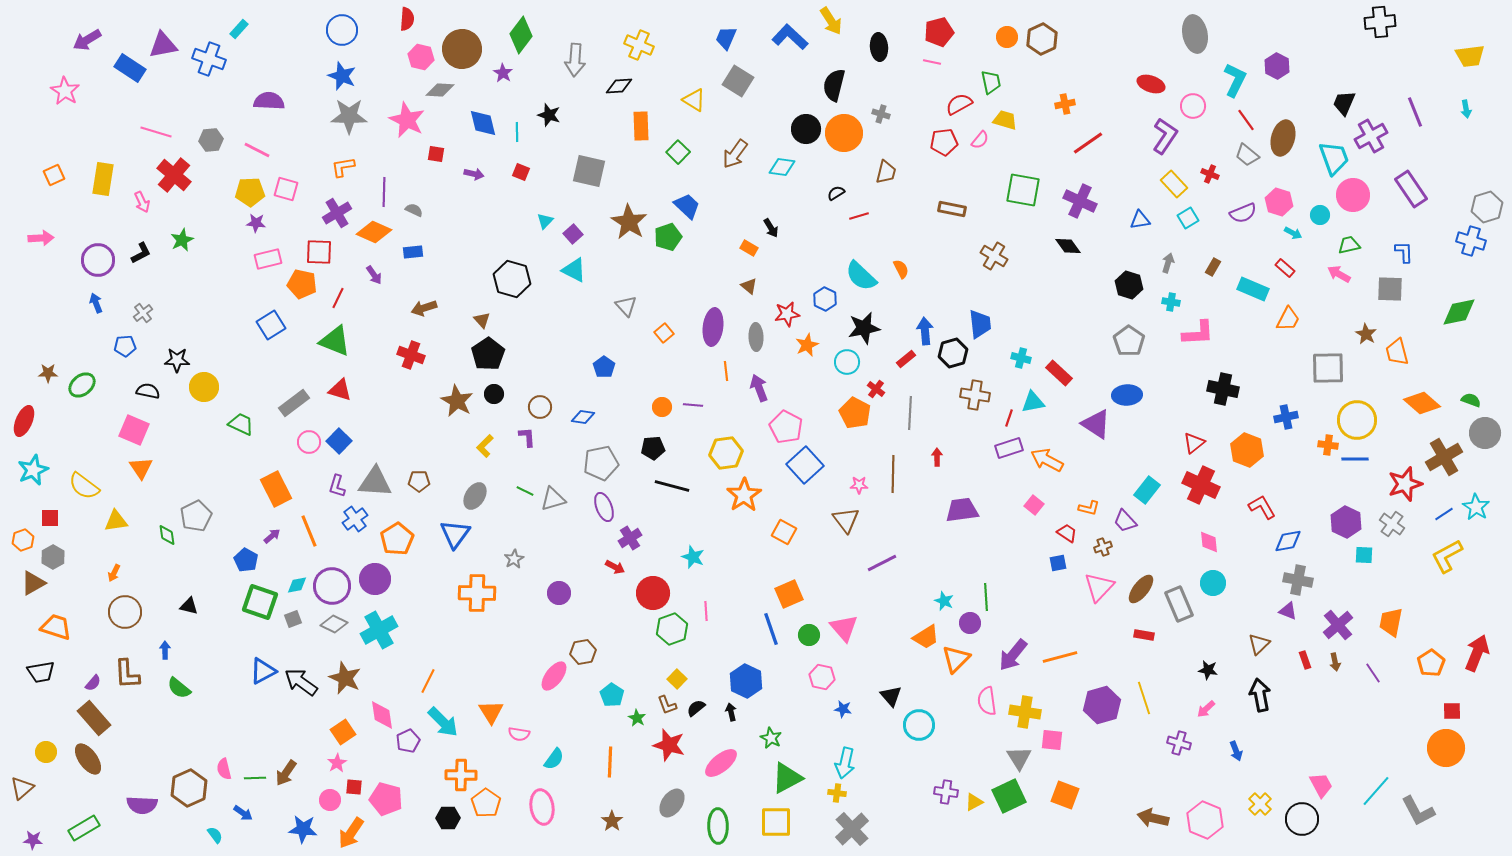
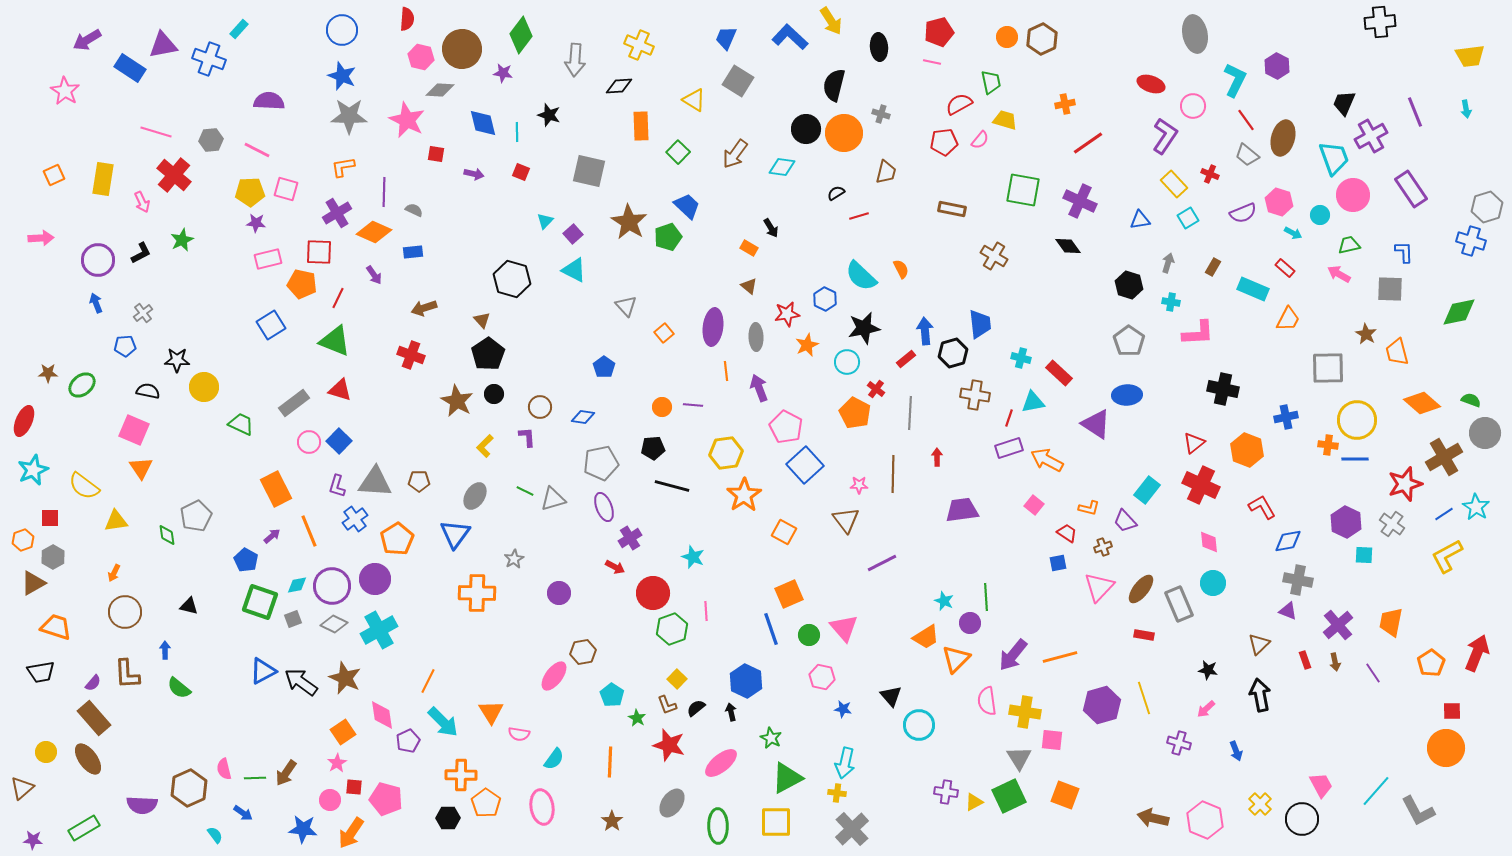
purple star at (503, 73): rotated 24 degrees counterclockwise
